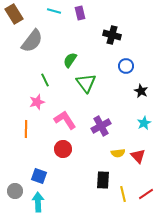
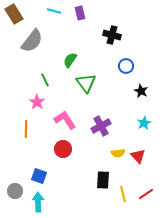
pink star: rotated 21 degrees counterclockwise
